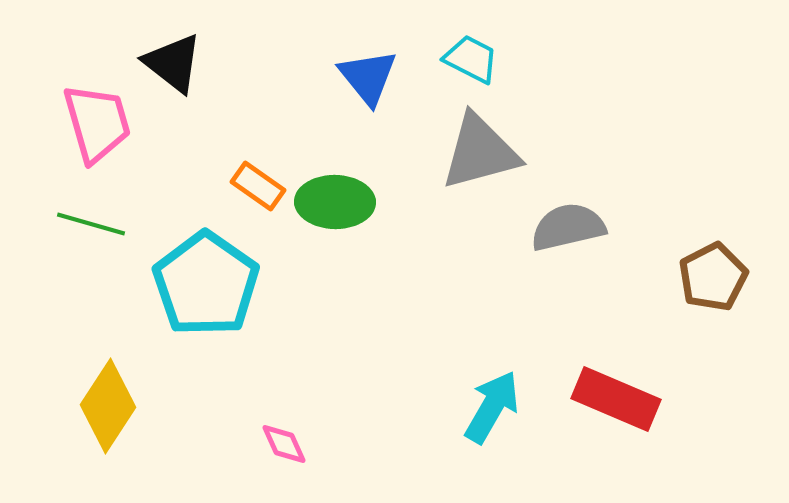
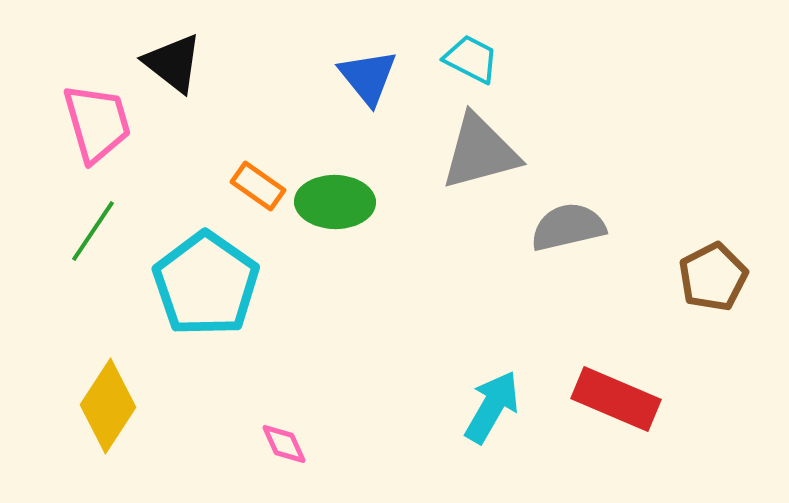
green line: moved 2 px right, 7 px down; rotated 72 degrees counterclockwise
